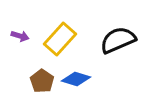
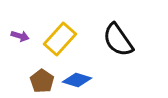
black semicircle: rotated 102 degrees counterclockwise
blue diamond: moved 1 px right, 1 px down
